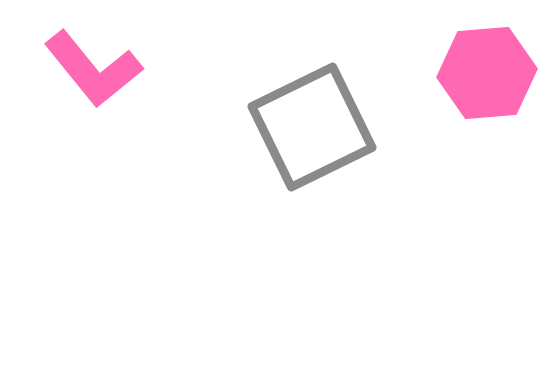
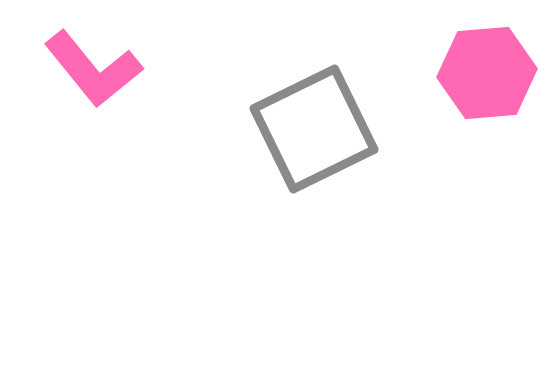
gray square: moved 2 px right, 2 px down
